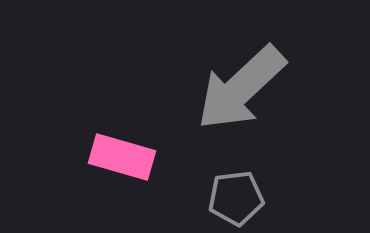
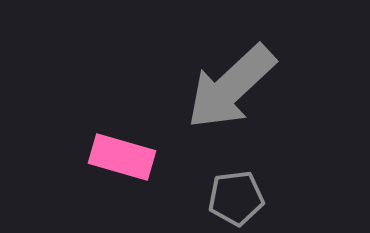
gray arrow: moved 10 px left, 1 px up
